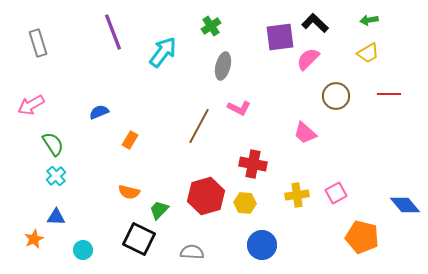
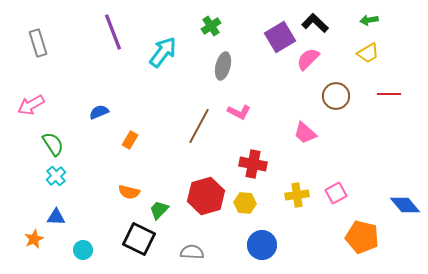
purple square: rotated 24 degrees counterclockwise
pink L-shape: moved 4 px down
